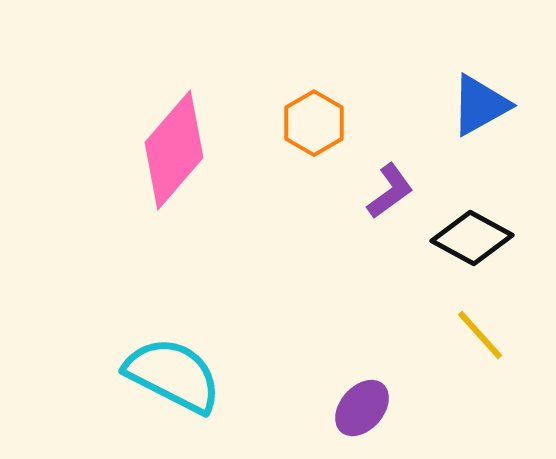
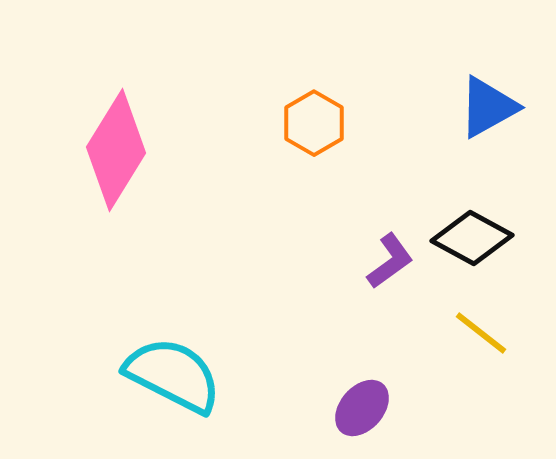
blue triangle: moved 8 px right, 2 px down
pink diamond: moved 58 px left; rotated 9 degrees counterclockwise
purple L-shape: moved 70 px down
yellow line: moved 1 px right, 2 px up; rotated 10 degrees counterclockwise
